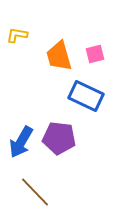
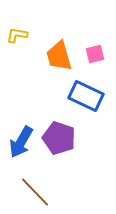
purple pentagon: rotated 12 degrees clockwise
